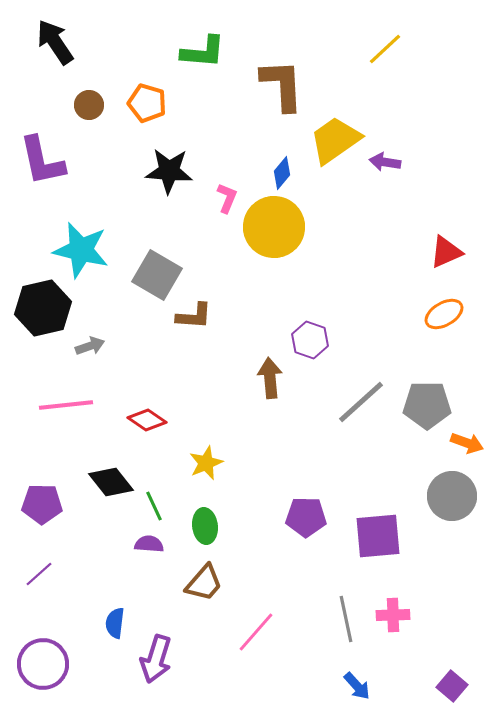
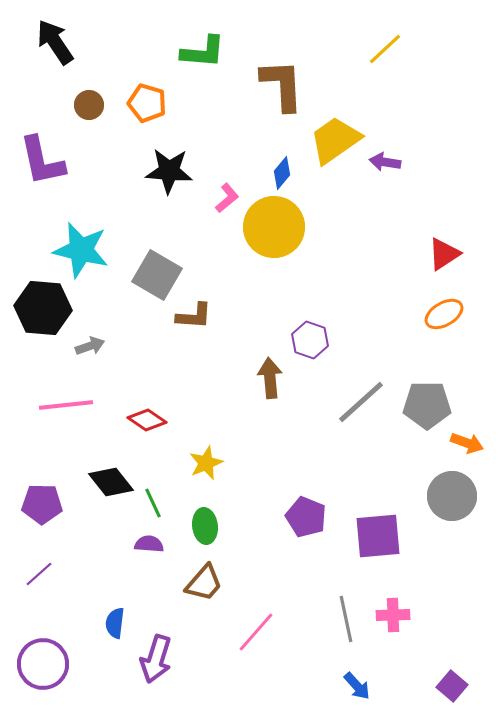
pink L-shape at (227, 198): rotated 28 degrees clockwise
red triangle at (446, 252): moved 2 px left, 2 px down; rotated 9 degrees counterclockwise
black hexagon at (43, 308): rotated 18 degrees clockwise
green line at (154, 506): moved 1 px left, 3 px up
purple pentagon at (306, 517): rotated 21 degrees clockwise
